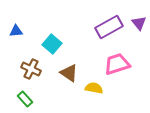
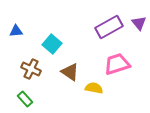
brown triangle: moved 1 px right, 1 px up
